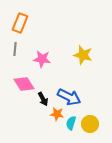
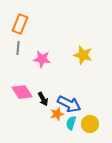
orange rectangle: moved 1 px down
gray line: moved 3 px right, 1 px up
pink diamond: moved 2 px left, 8 px down
blue arrow: moved 7 px down
orange star: rotated 24 degrees counterclockwise
